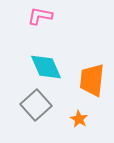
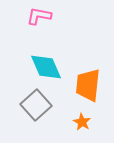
pink L-shape: moved 1 px left
orange trapezoid: moved 4 px left, 5 px down
orange star: moved 3 px right, 3 px down
